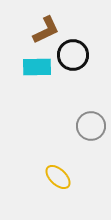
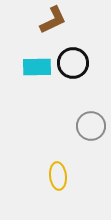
brown L-shape: moved 7 px right, 10 px up
black circle: moved 8 px down
yellow ellipse: moved 1 px up; rotated 40 degrees clockwise
